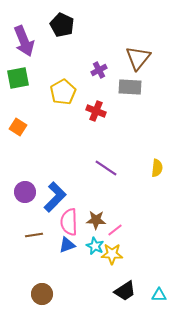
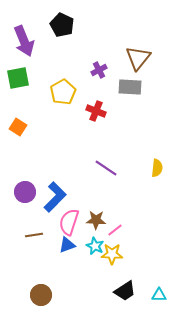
pink semicircle: rotated 20 degrees clockwise
brown circle: moved 1 px left, 1 px down
